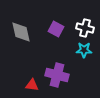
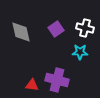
purple square: rotated 28 degrees clockwise
cyan star: moved 4 px left, 2 px down
purple cross: moved 5 px down
